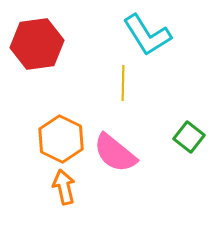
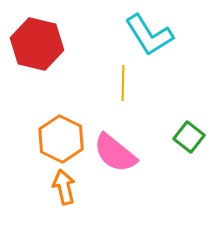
cyan L-shape: moved 2 px right
red hexagon: rotated 21 degrees clockwise
